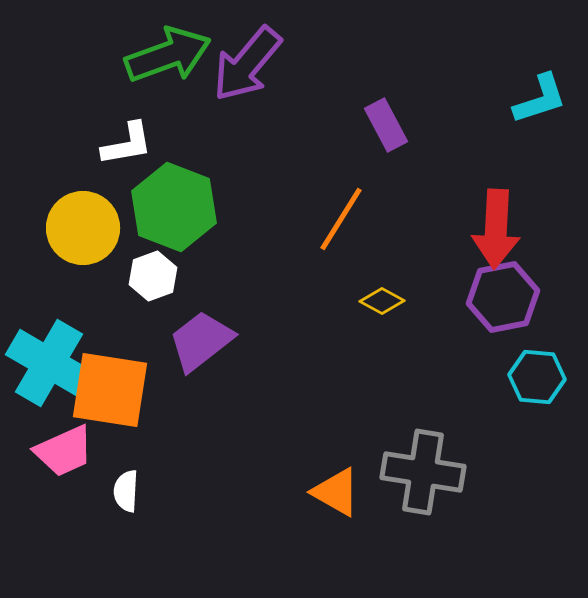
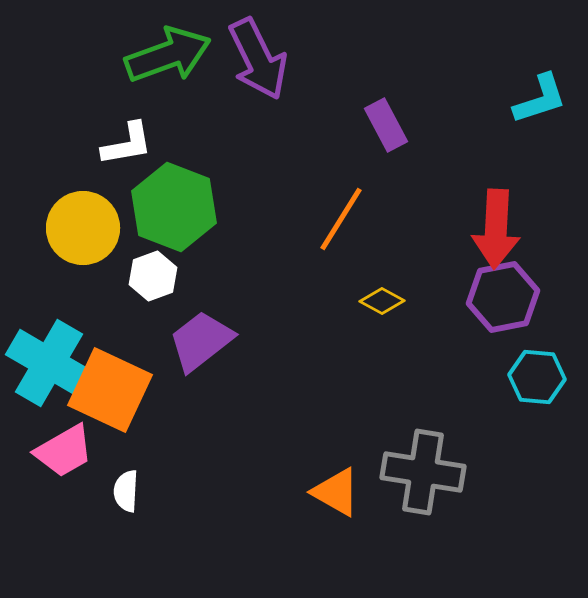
purple arrow: moved 11 px right, 5 px up; rotated 66 degrees counterclockwise
orange square: rotated 16 degrees clockwise
pink trapezoid: rotated 6 degrees counterclockwise
